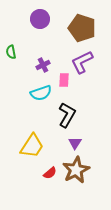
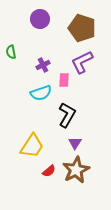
red semicircle: moved 1 px left, 2 px up
